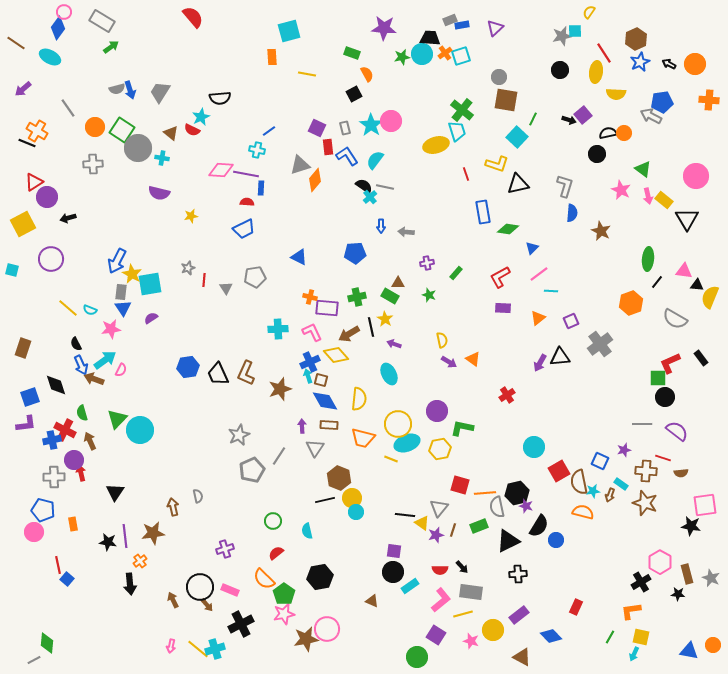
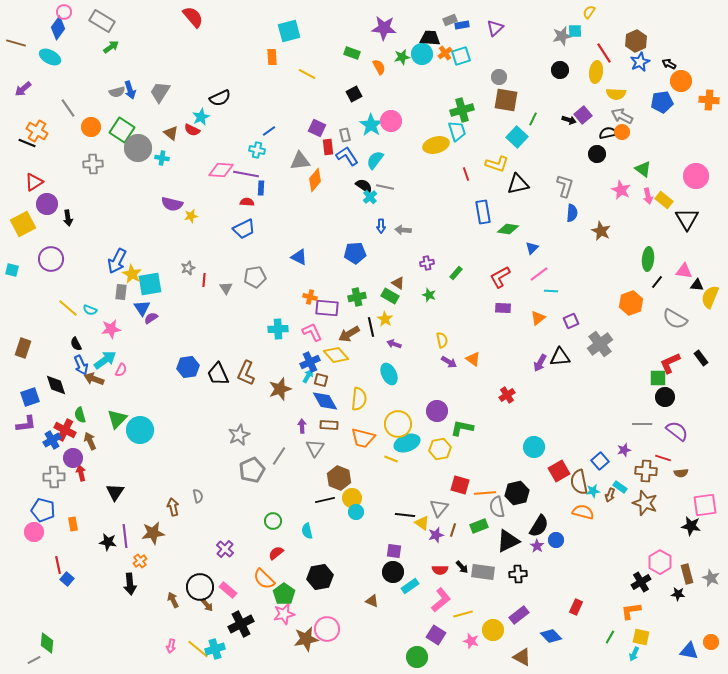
brown hexagon at (636, 39): moved 2 px down
brown line at (16, 43): rotated 18 degrees counterclockwise
orange circle at (695, 64): moved 14 px left, 17 px down
yellow line at (307, 74): rotated 18 degrees clockwise
orange semicircle at (367, 74): moved 12 px right, 7 px up
gray semicircle at (117, 89): moved 3 px down
black semicircle at (220, 98): rotated 20 degrees counterclockwise
green cross at (462, 110): rotated 35 degrees clockwise
gray arrow at (651, 116): moved 29 px left
orange circle at (95, 127): moved 4 px left
gray rectangle at (345, 128): moved 7 px down
orange circle at (624, 133): moved 2 px left, 1 px up
gray triangle at (300, 165): moved 4 px up; rotated 10 degrees clockwise
purple semicircle at (159, 193): moved 13 px right, 11 px down
purple circle at (47, 197): moved 7 px down
black arrow at (68, 218): rotated 84 degrees counterclockwise
gray arrow at (406, 232): moved 3 px left, 2 px up
brown triangle at (398, 283): rotated 32 degrees clockwise
blue triangle at (123, 308): moved 19 px right
cyan arrow at (308, 376): rotated 48 degrees clockwise
green semicircle at (82, 413): moved 2 px left, 2 px down
blue cross at (52, 440): rotated 18 degrees counterclockwise
purple circle at (74, 460): moved 1 px left, 2 px up
blue square at (600, 461): rotated 24 degrees clockwise
cyan rectangle at (621, 484): moved 1 px left, 3 px down
purple star at (526, 506): moved 11 px right, 40 px down; rotated 16 degrees clockwise
purple cross at (225, 549): rotated 30 degrees counterclockwise
pink rectangle at (230, 590): moved 2 px left; rotated 18 degrees clockwise
gray rectangle at (471, 592): moved 12 px right, 20 px up
orange circle at (713, 645): moved 2 px left, 3 px up
